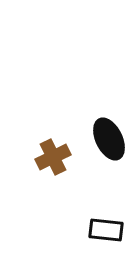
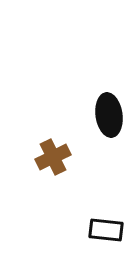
black ellipse: moved 24 px up; rotated 18 degrees clockwise
